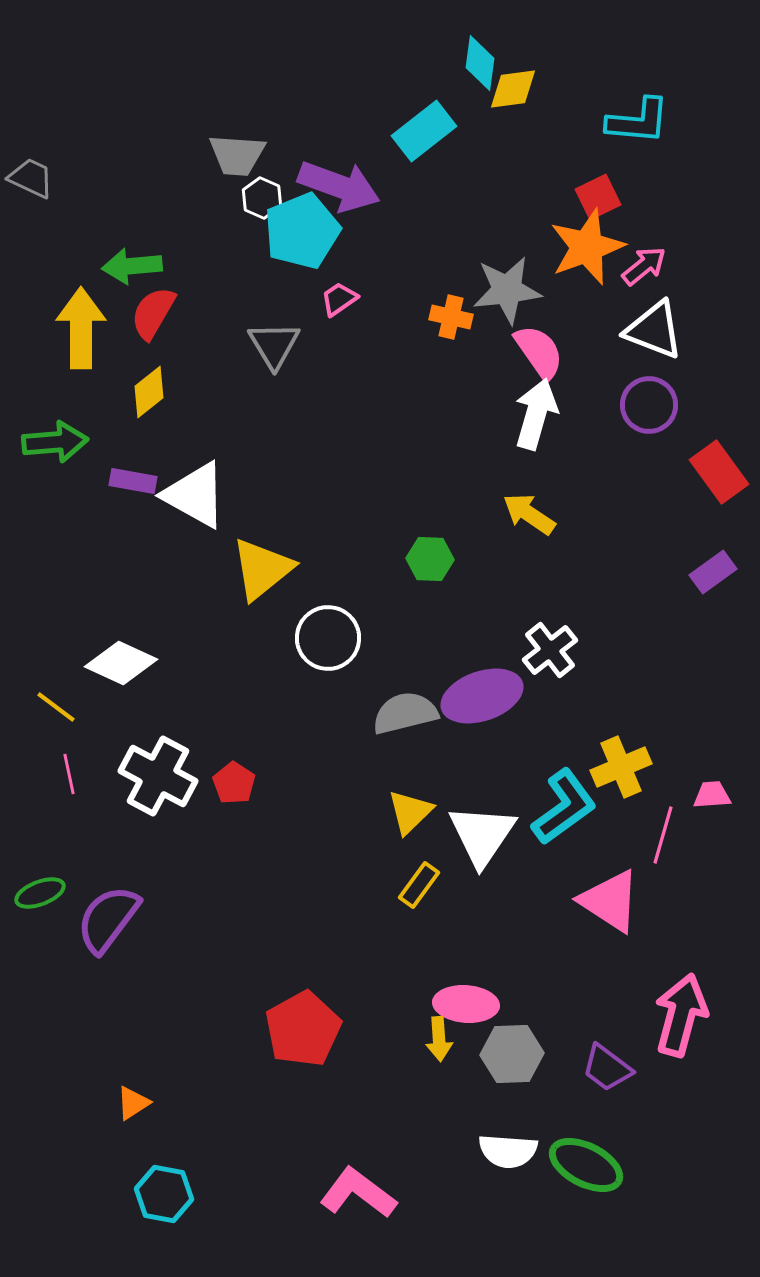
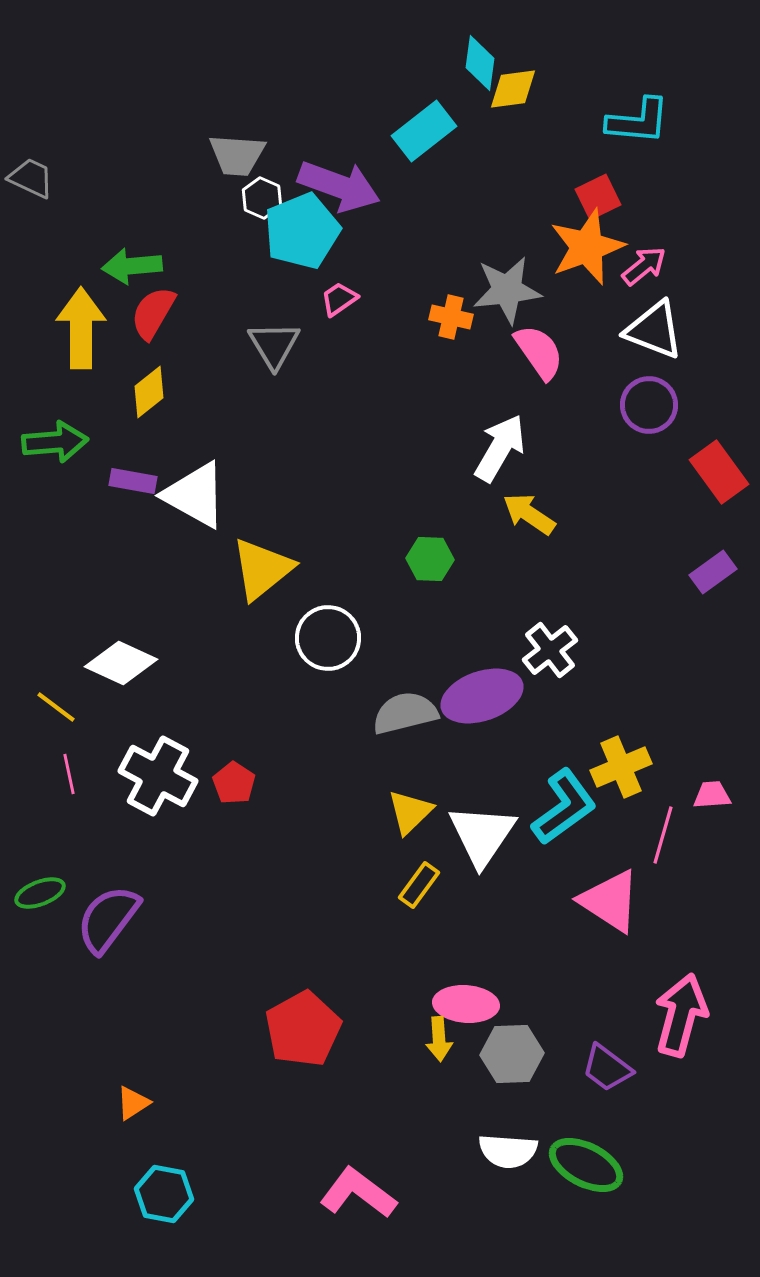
white arrow at (536, 414): moved 36 px left, 34 px down; rotated 14 degrees clockwise
